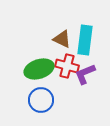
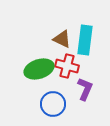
purple L-shape: moved 15 px down; rotated 135 degrees clockwise
blue circle: moved 12 px right, 4 px down
